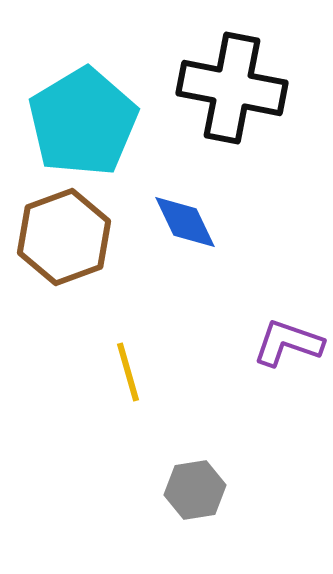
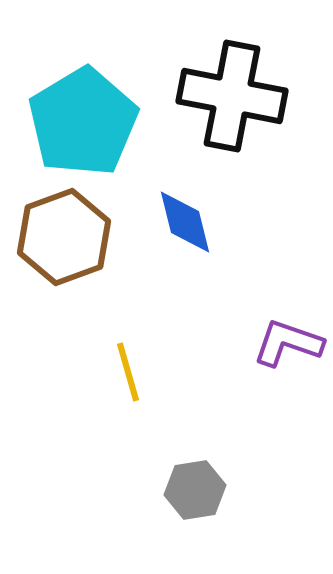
black cross: moved 8 px down
blue diamond: rotated 12 degrees clockwise
